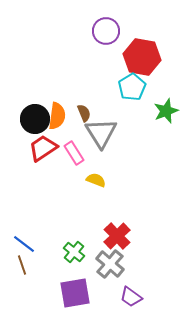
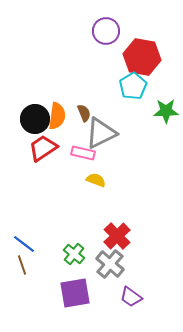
cyan pentagon: moved 1 px right, 1 px up
green star: rotated 20 degrees clockwise
gray triangle: rotated 36 degrees clockwise
pink rectangle: moved 9 px right; rotated 45 degrees counterclockwise
green cross: moved 2 px down
